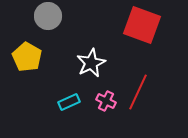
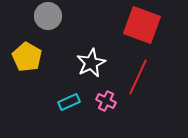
red line: moved 15 px up
